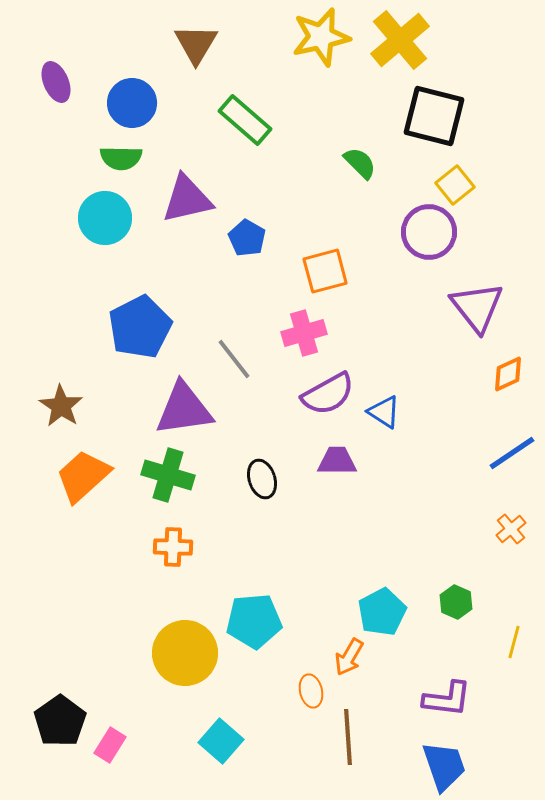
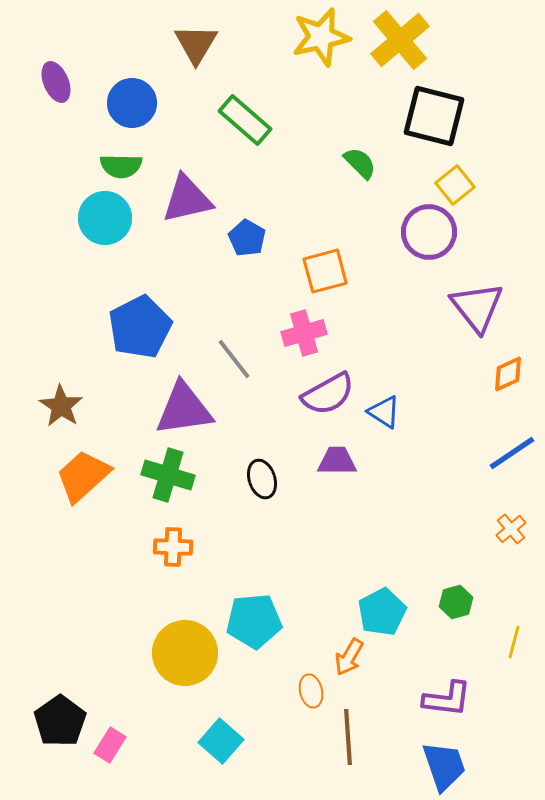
green semicircle at (121, 158): moved 8 px down
green hexagon at (456, 602): rotated 20 degrees clockwise
